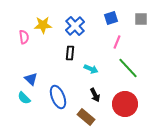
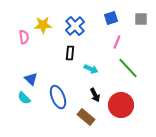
red circle: moved 4 px left, 1 px down
